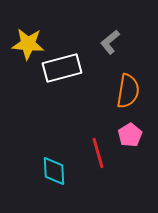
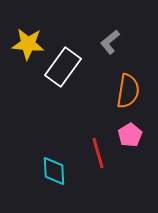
white rectangle: moved 1 px right, 1 px up; rotated 39 degrees counterclockwise
